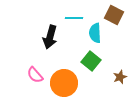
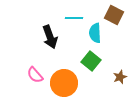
black arrow: rotated 35 degrees counterclockwise
